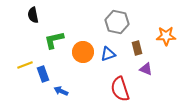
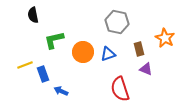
orange star: moved 1 px left, 2 px down; rotated 30 degrees clockwise
brown rectangle: moved 2 px right, 1 px down
